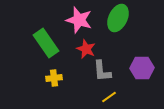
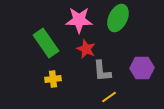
pink star: rotated 16 degrees counterclockwise
yellow cross: moved 1 px left, 1 px down
